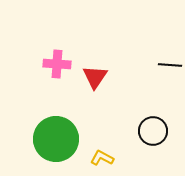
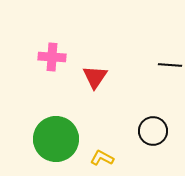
pink cross: moved 5 px left, 7 px up
